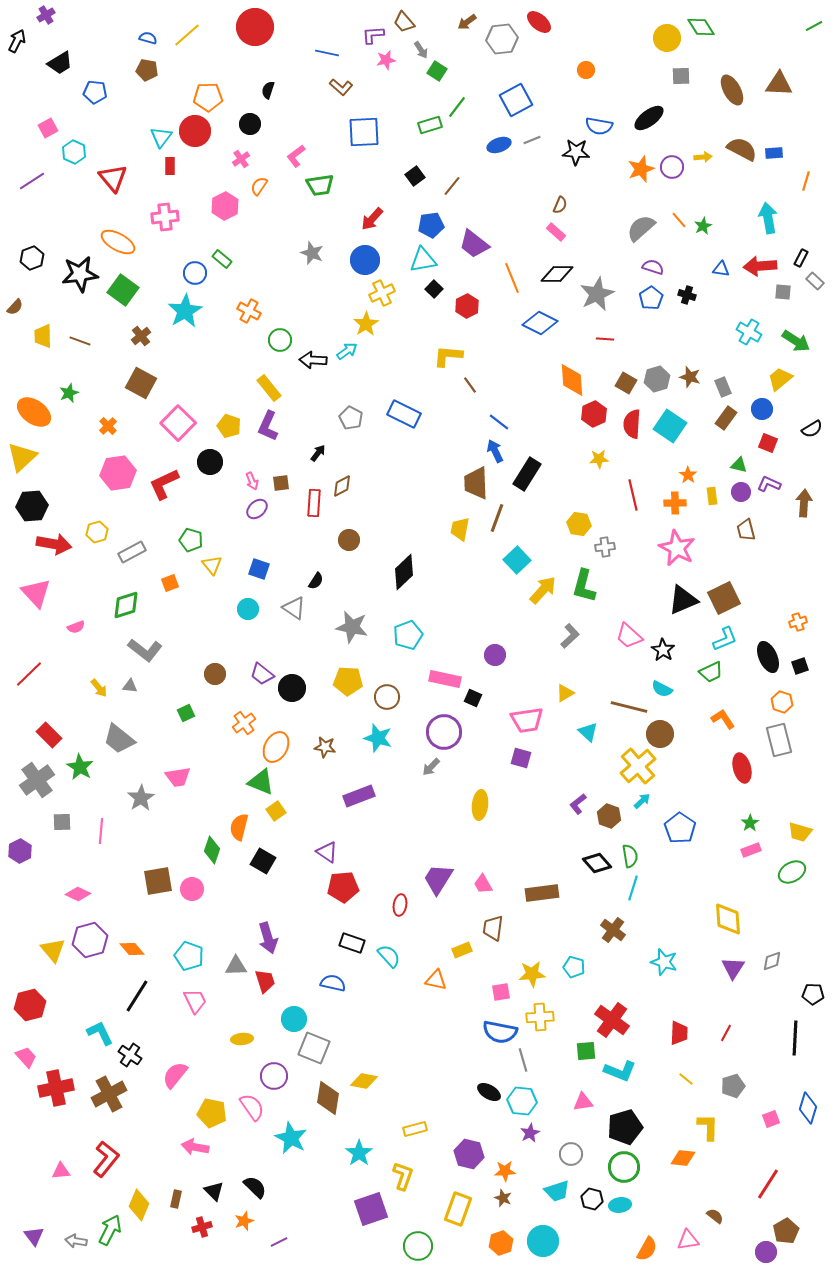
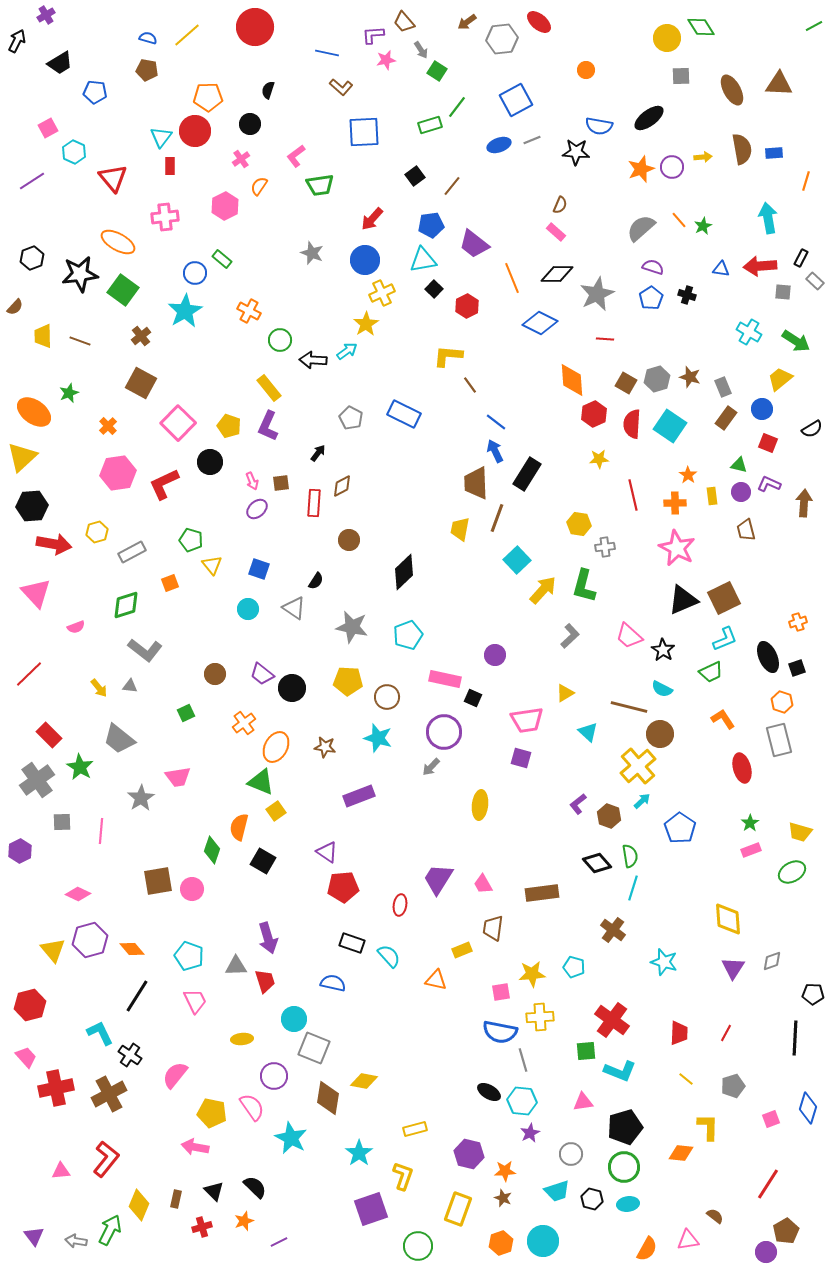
brown semicircle at (742, 149): rotated 52 degrees clockwise
blue line at (499, 422): moved 3 px left
black square at (800, 666): moved 3 px left, 2 px down
orange diamond at (683, 1158): moved 2 px left, 5 px up
cyan ellipse at (620, 1205): moved 8 px right, 1 px up
